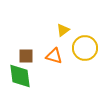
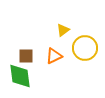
orange triangle: rotated 42 degrees counterclockwise
